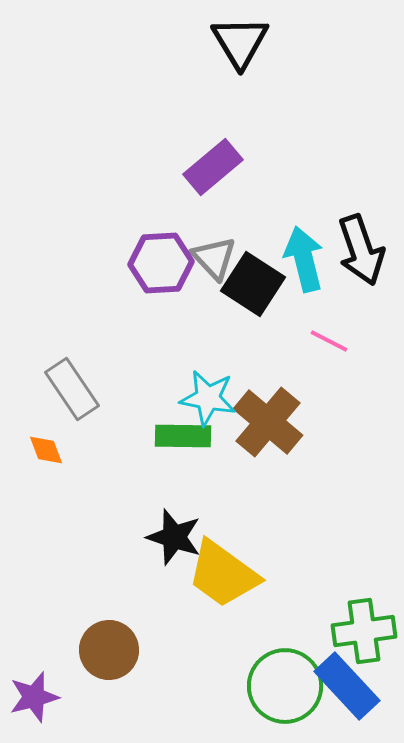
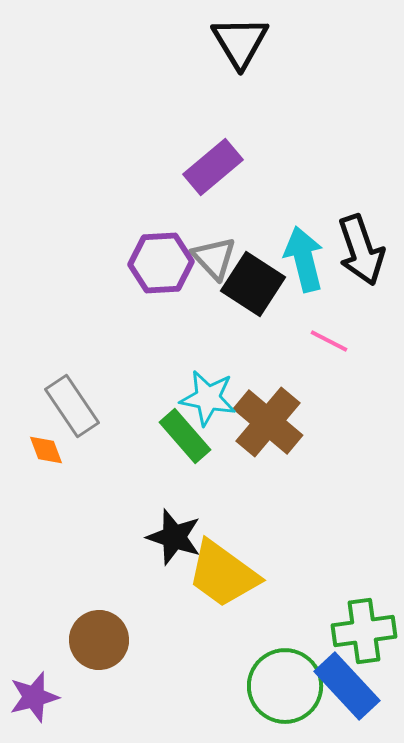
gray rectangle: moved 17 px down
green rectangle: moved 2 px right; rotated 48 degrees clockwise
brown circle: moved 10 px left, 10 px up
